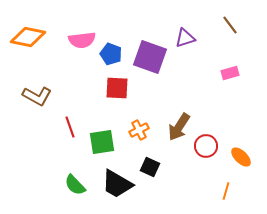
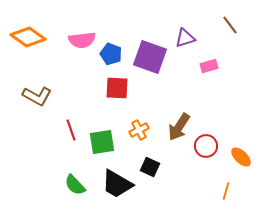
orange diamond: rotated 24 degrees clockwise
pink rectangle: moved 21 px left, 7 px up
red line: moved 1 px right, 3 px down
